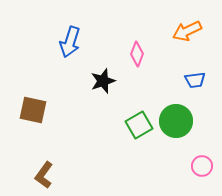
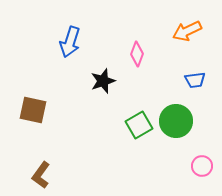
brown L-shape: moved 3 px left
